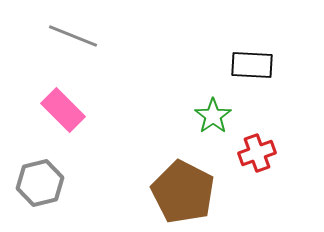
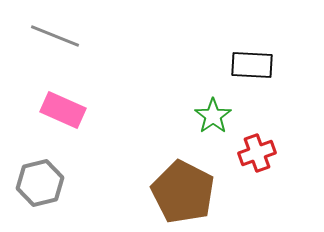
gray line: moved 18 px left
pink rectangle: rotated 21 degrees counterclockwise
